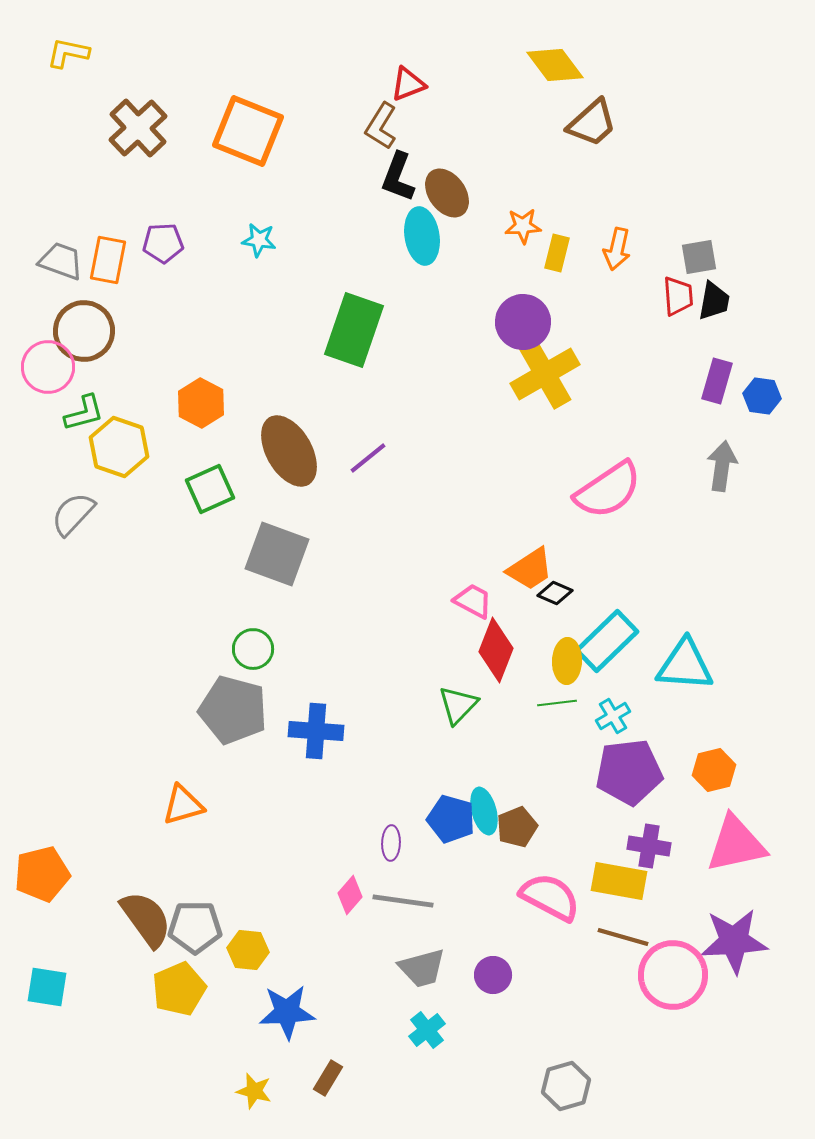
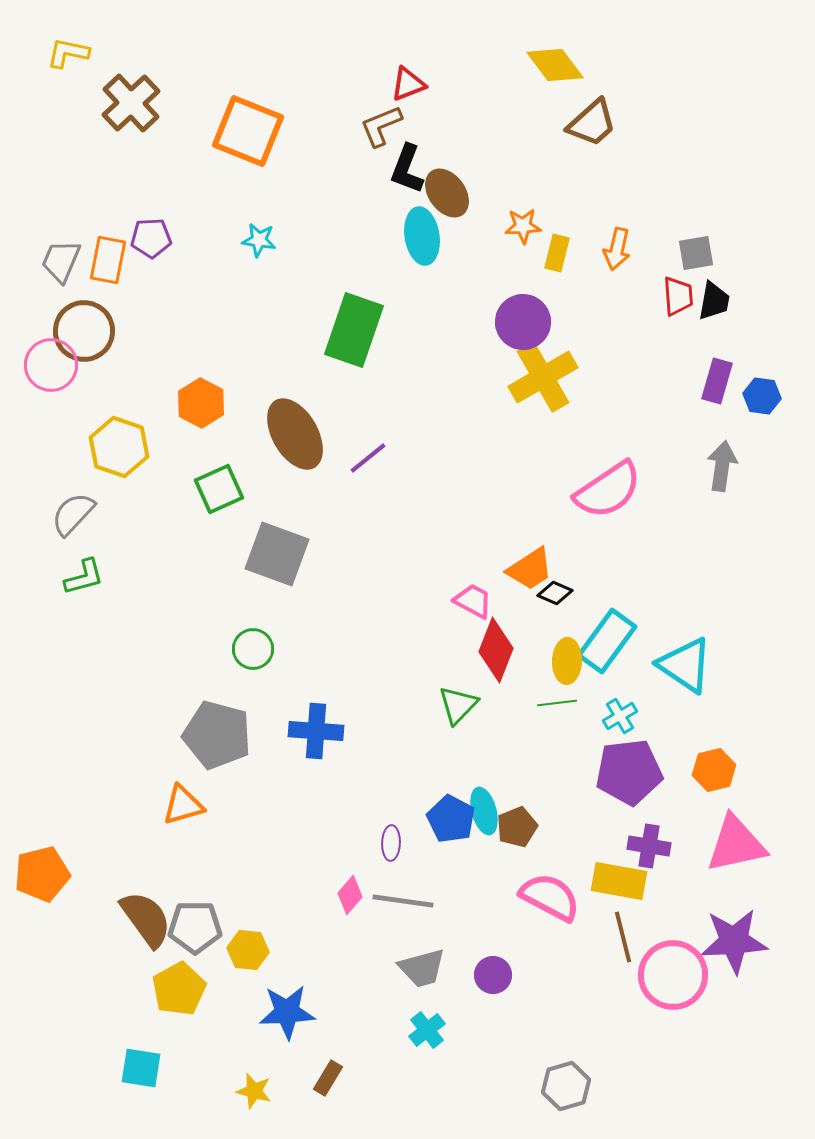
brown L-shape at (381, 126): rotated 36 degrees clockwise
brown cross at (138, 128): moved 7 px left, 25 px up
black L-shape at (398, 177): moved 9 px right, 8 px up
purple pentagon at (163, 243): moved 12 px left, 5 px up
gray square at (699, 257): moved 3 px left, 4 px up
gray trapezoid at (61, 261): rotated 87 degrees counterclockwise
pink circle at (48, 367): moved 3 px right, 2 px up
yellow cross at (545, 374): moved 2 px left, 3 px down
green L-shape at (84, 413): moved 164 px down
brown ellipse at (289, 451): moved 6 px right, 17 px up
green square at (210, 489): moved 9 px right
cyan rectangle at (607, 641): rotated 10 degrees counterclockwise
cyan triangle at (685, 665): rotated 30 degrees clockwise
gray pentagon at (233, 710): moved 16 px left, 25 px down
cyan cross at (613, 716): moved 7 px right
blue pentagon at (451, 819): rotated 12 degrees clockwise
brown line at (623, 937): rotated 60 degrees clockwise
cyan square at (47, 987): moved 94 px right, 81 px down
yellow pentagon at (179, 989): rotated 6 degrees counterclockwise
